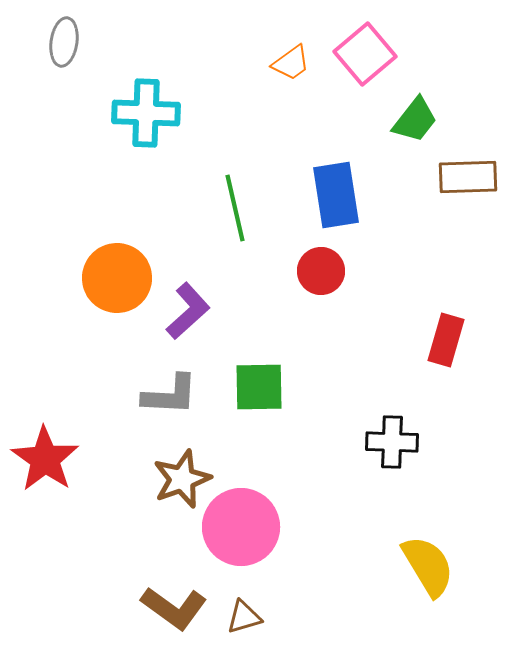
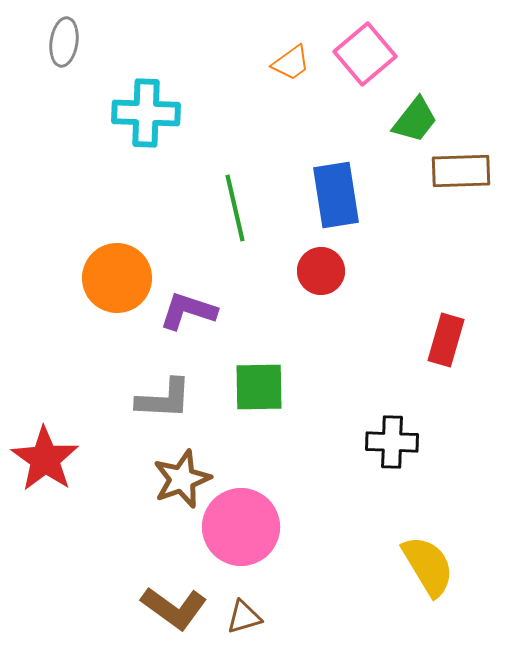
brown rectangle: moved 7 px left, 6 px up
purple L-shape: rotated 120 degrees counterclockwise
gray L-shape: moved 6 px left, 4 px down
